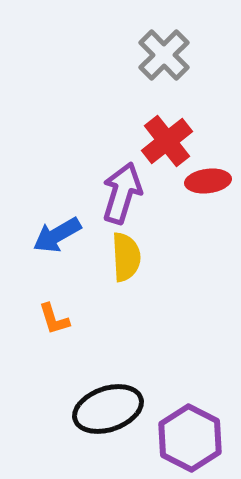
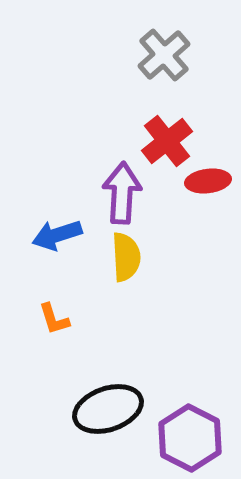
gray cross: rotated 4 degrees clockwise
purple arrow: rotated 14 degrees counterclockwise
blue arrow: rotated 12 degrees clockwise
